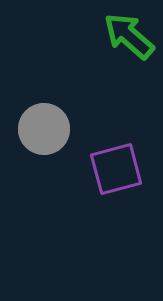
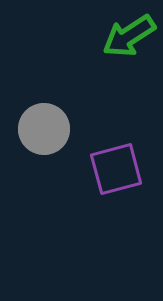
green arrow: rotated 74 degrees counterclockwise
